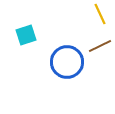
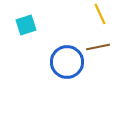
cyan square: moved 10 px up
brown line: moved 2 px left, 1 px down; rotated 15 degrees clockwise
